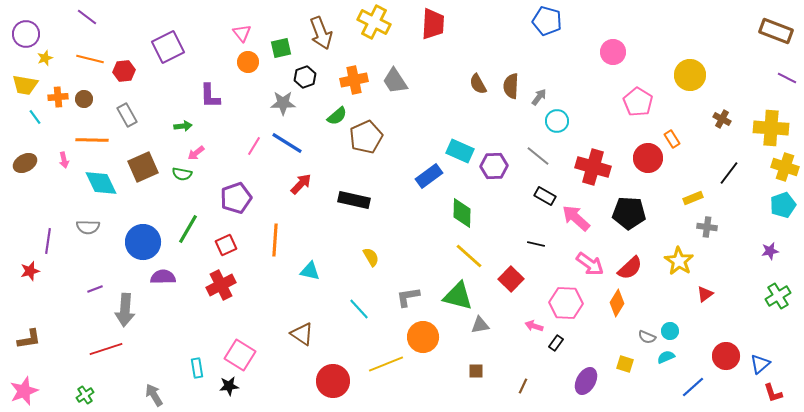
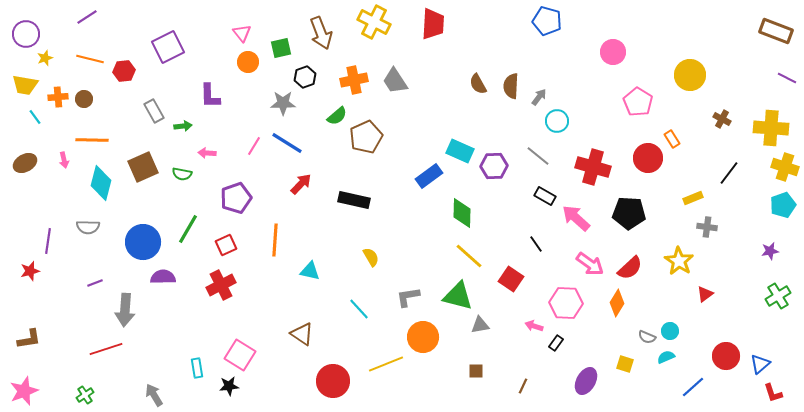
purple line at (87, 17): rotated 70 degrees counterclockwise
gray rectangle at (127, 115): moved 27 px right, 4 px up
pink arrow at (196, 153): moved 11 px right; rotated 42 degrees clockwise
cyan diamond at (101, 183): rotated 40 degrees clockwise
black line at (536, 244): rotated 42 degrees clockwise
red square at (511, 279): rotated 10 degrees counterclockwise
purple line at (95, 289): moved 6 px up
